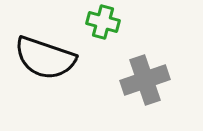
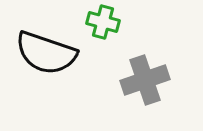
black semicircle: moved 1 px right, 5 px up
